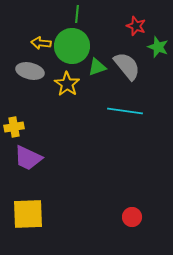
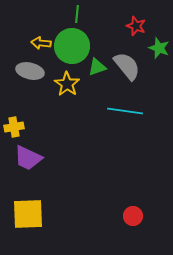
green star: moved 1 px right, 1 px down
red circle: moved 1 px right, 1 px up
